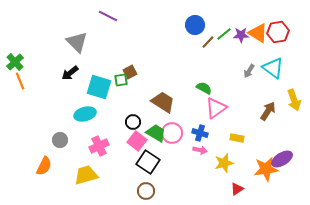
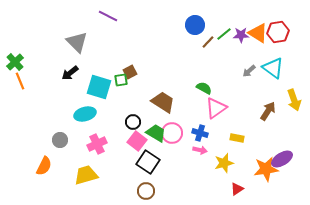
gray arrow: rotated 16 degrees clockwise
pink cross: moved 2 px left, 2 px up
